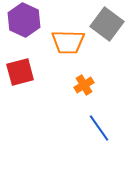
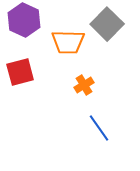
gray square: rotated 8 degrees clockwise
